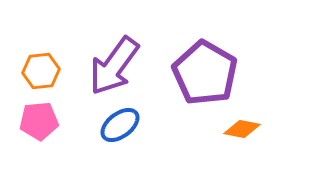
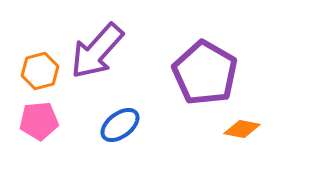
purple arrow: moved 17 px left, 15 px up; rotated 6 degrees clockwise
orange hexagon: moved 1 px left; rotated 9 degrees counterclockwise
